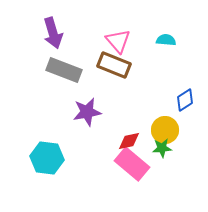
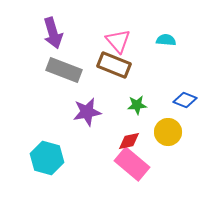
blue diamond: rotated 55 degrees clockwise
yellow circle: moved 3 px right, 2 px down
green star: moved 25 px left, 43 px up
cyan hexagon: rotated 8 degrees clockwise
